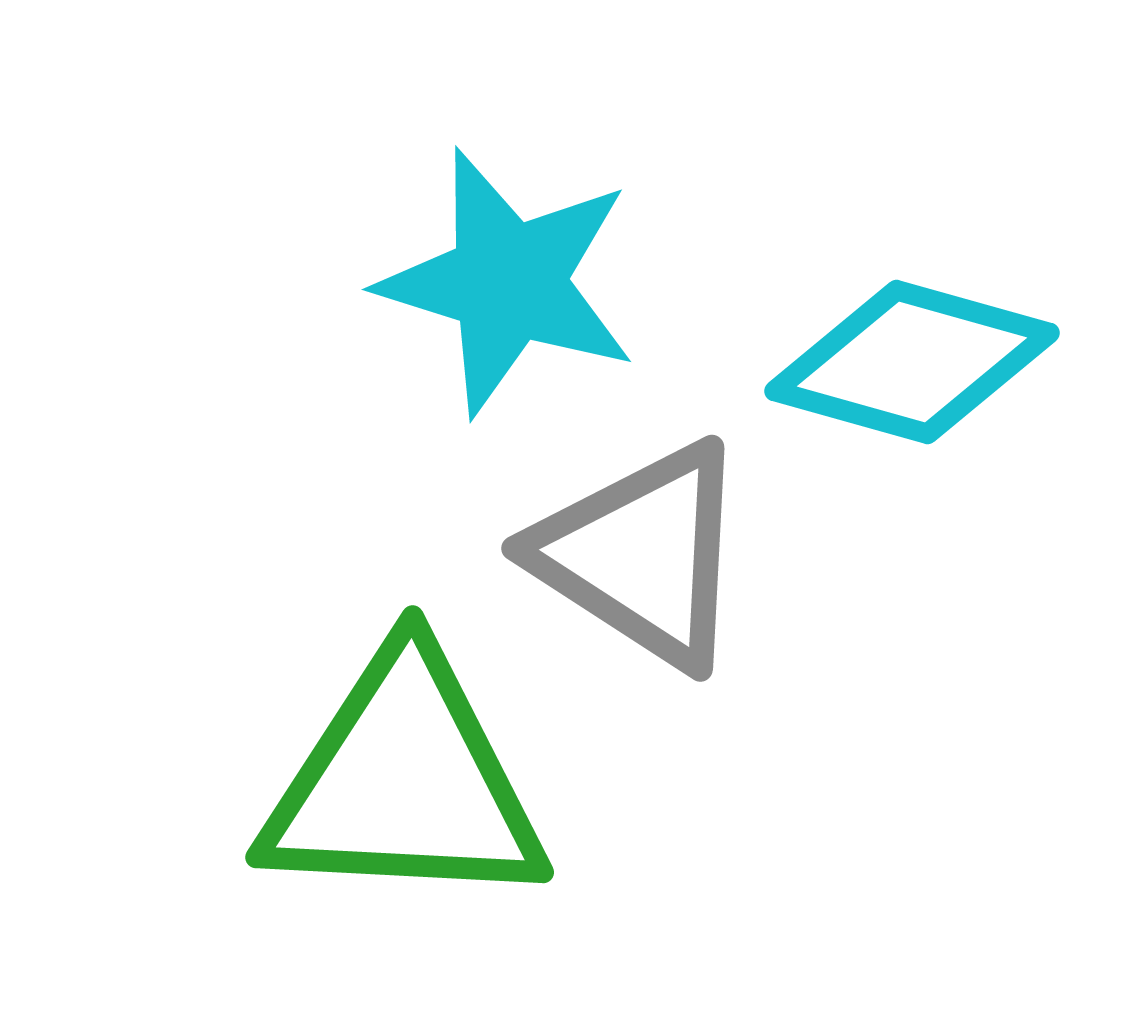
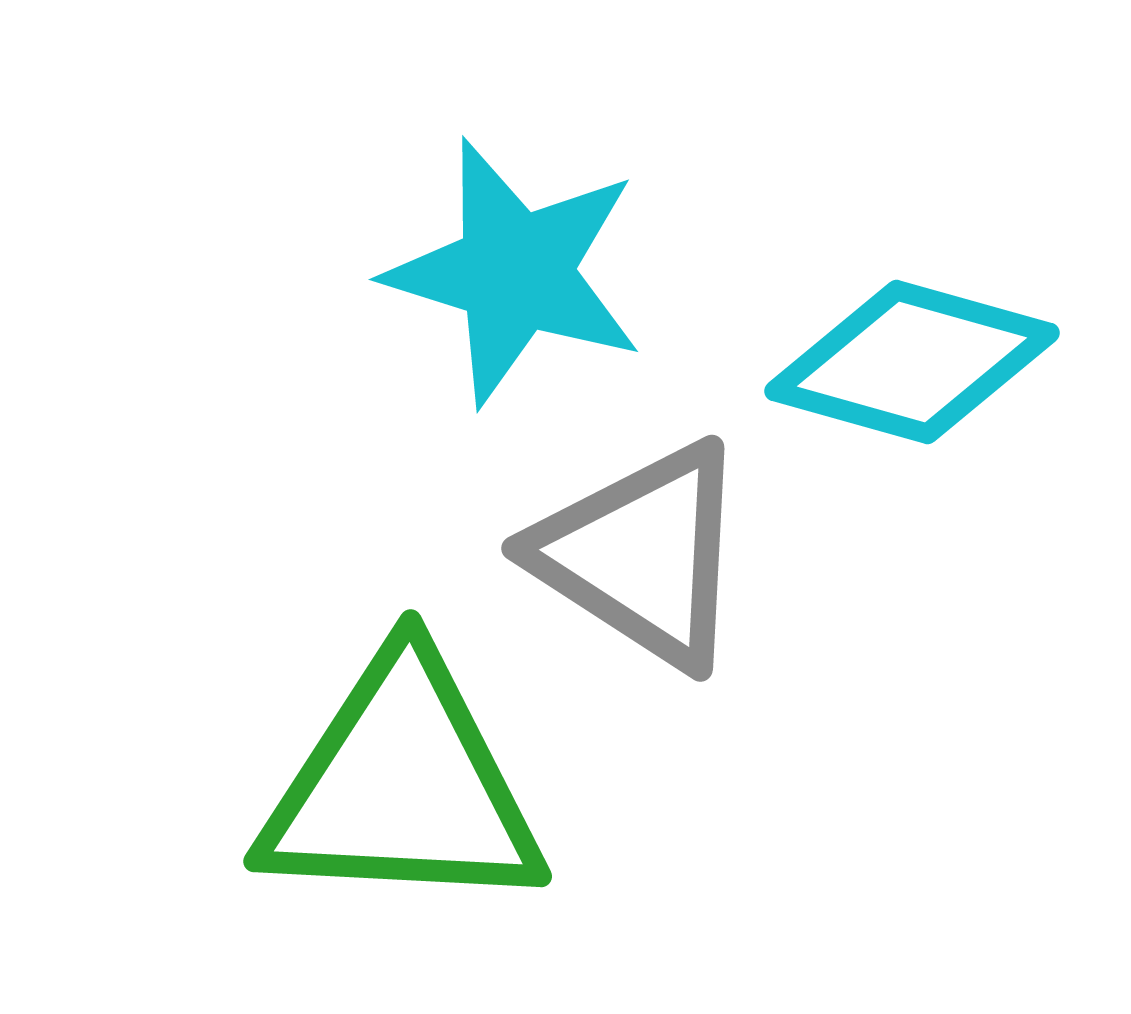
cyan star: moved 7 px right, 10 px up
green triangle: moved 2 px left, 4 px down
